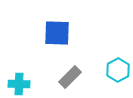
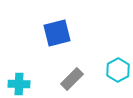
blue square: rotated 16 degrees counterclockwise
gray rectangle: moved 2 px right, 2 px down
